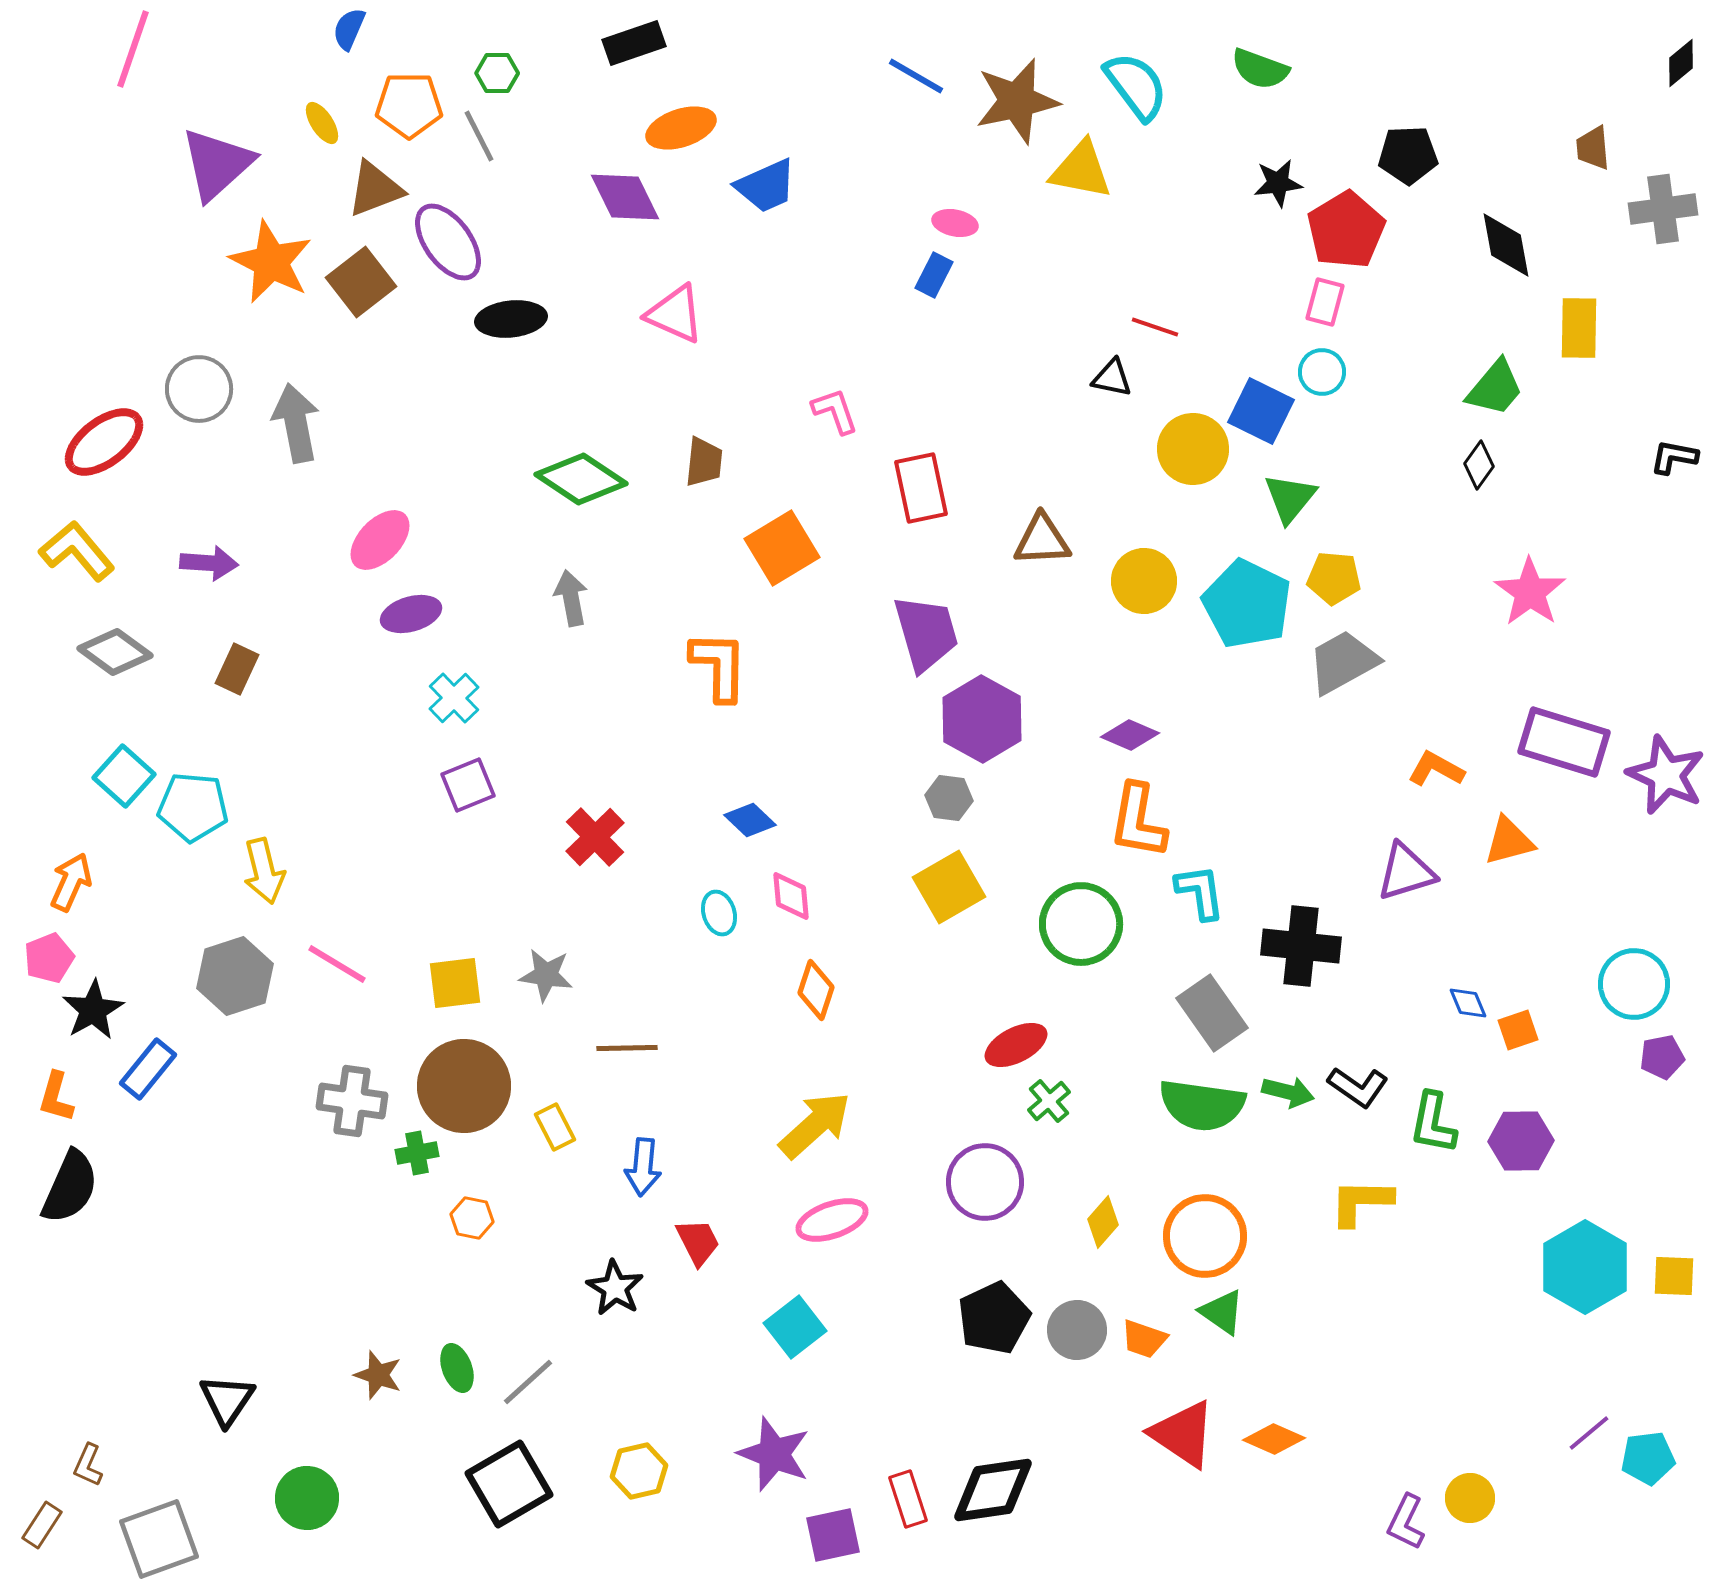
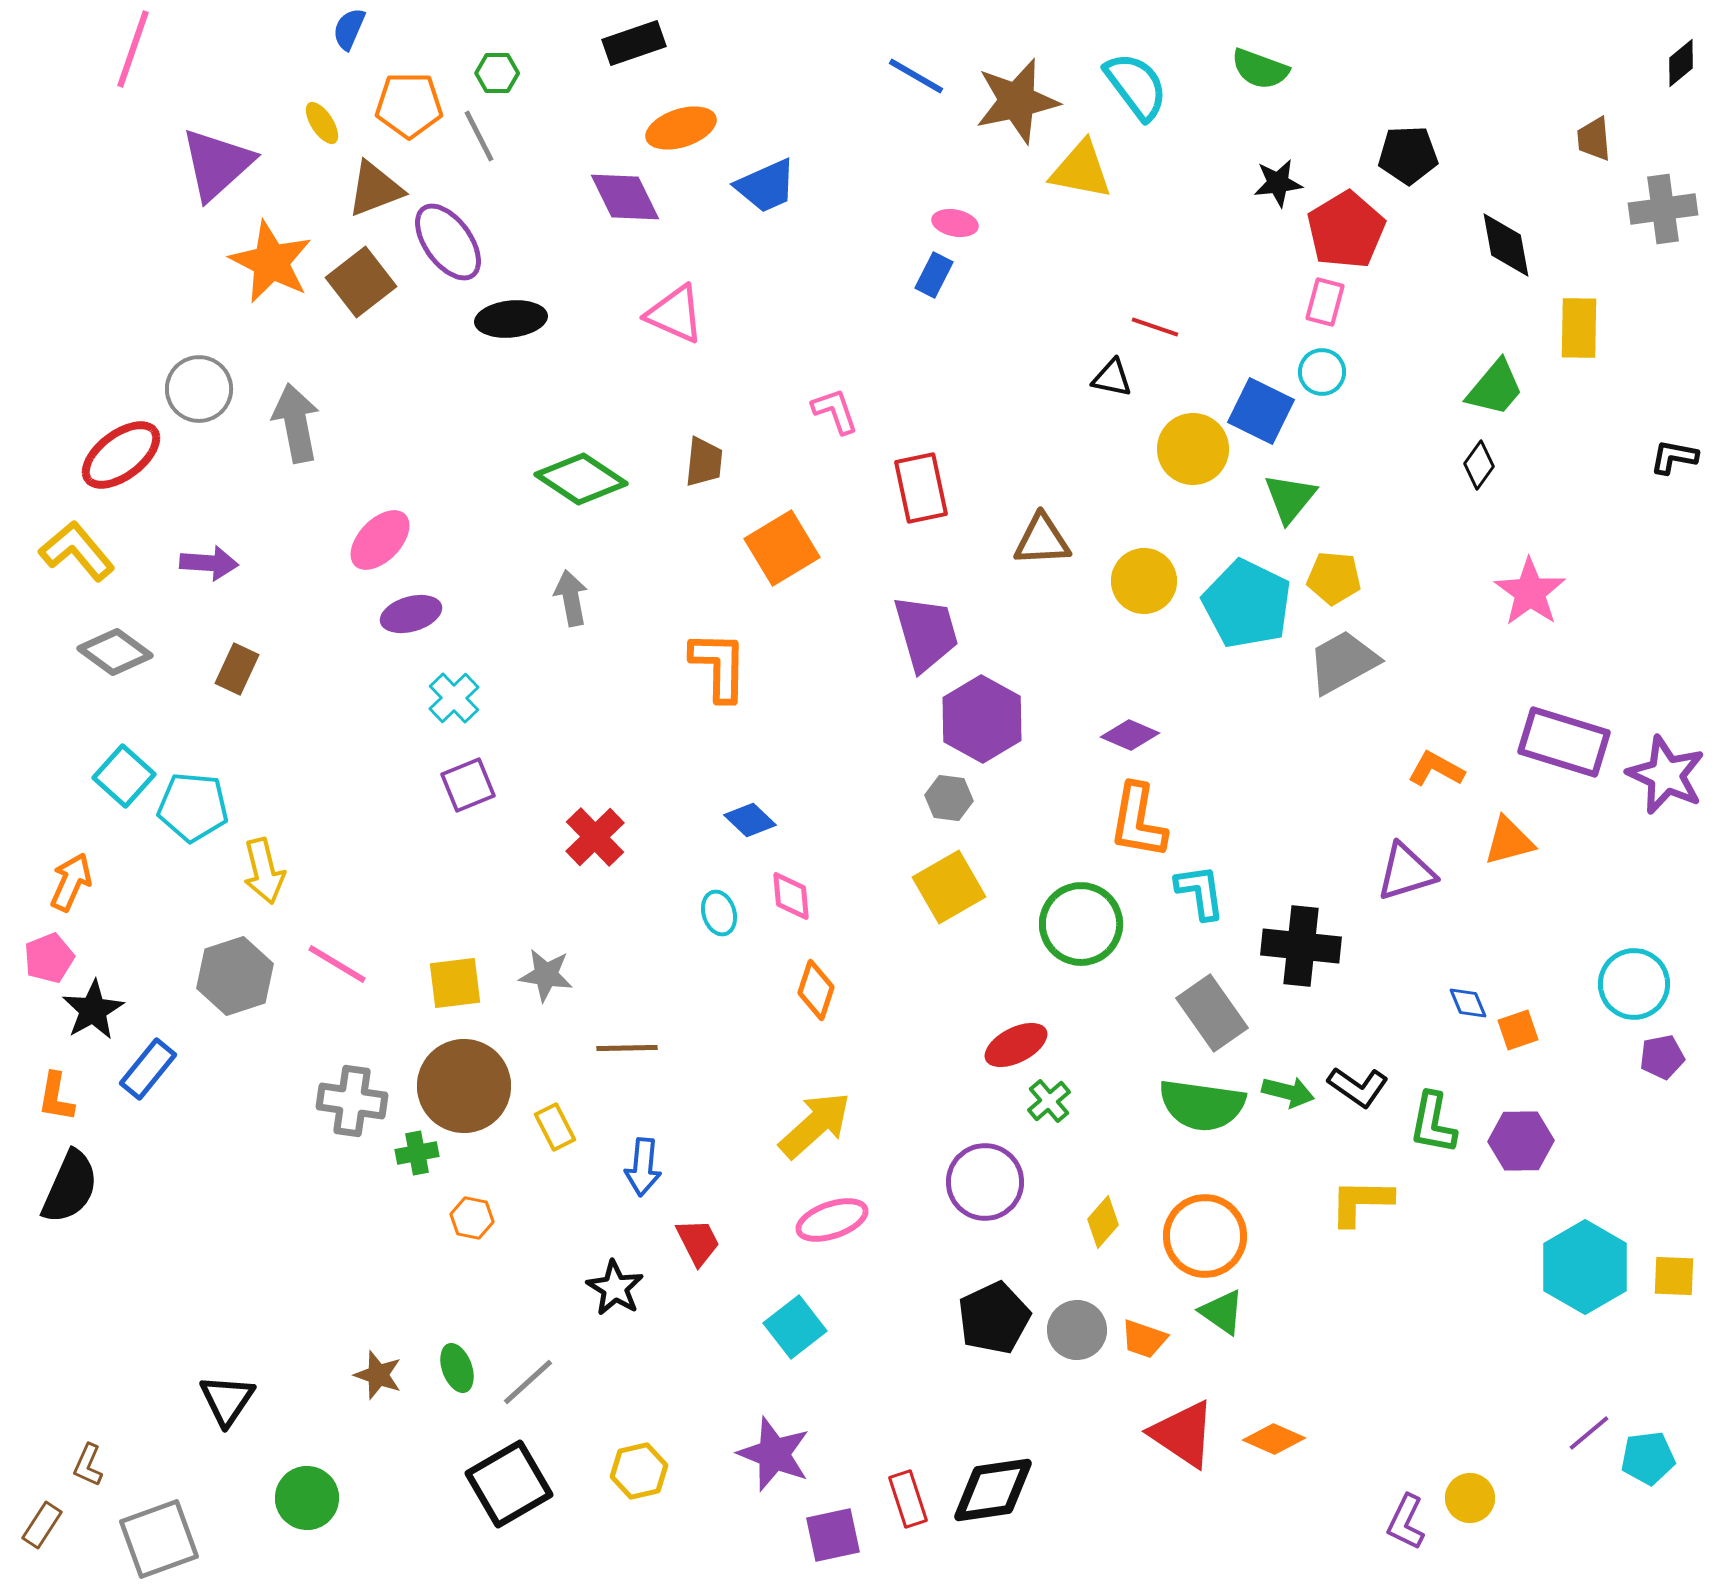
brown trapezoid at (1593, 148): moved 1 px right, 9 px up
red ellipse at (104, 442): moved 17 px right, 13 px down
orange L-shape at (56, 1097): rotated 6 degrees counterclockwise
